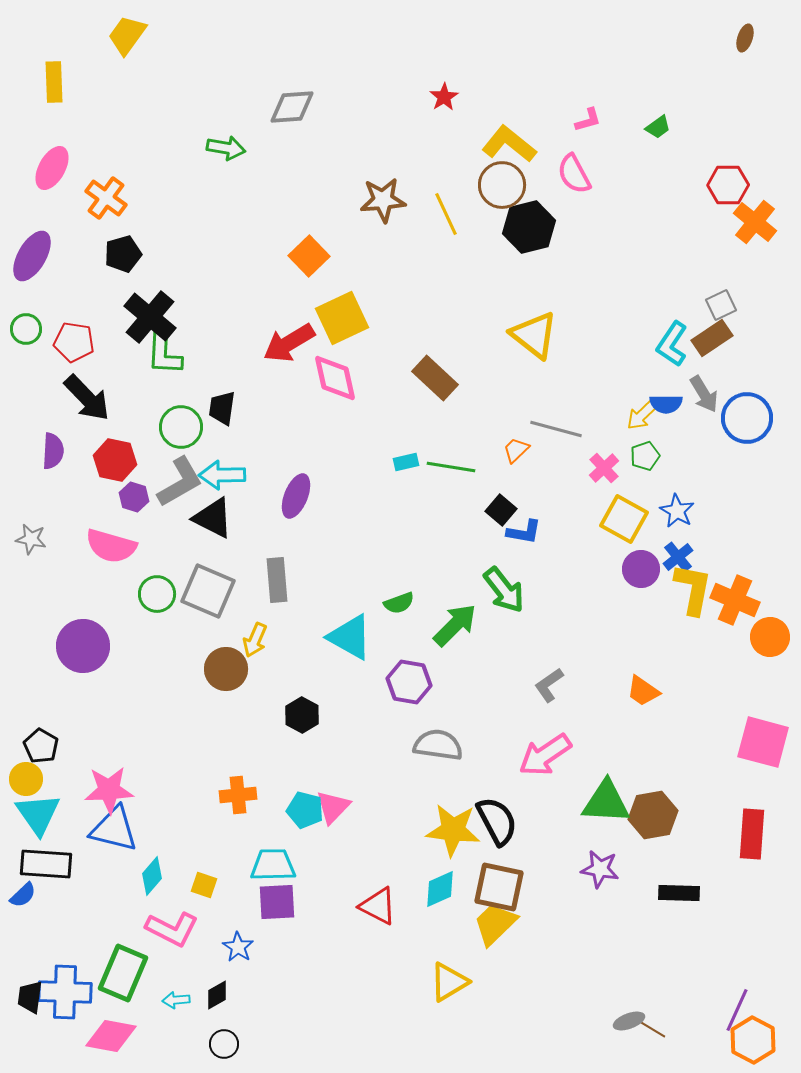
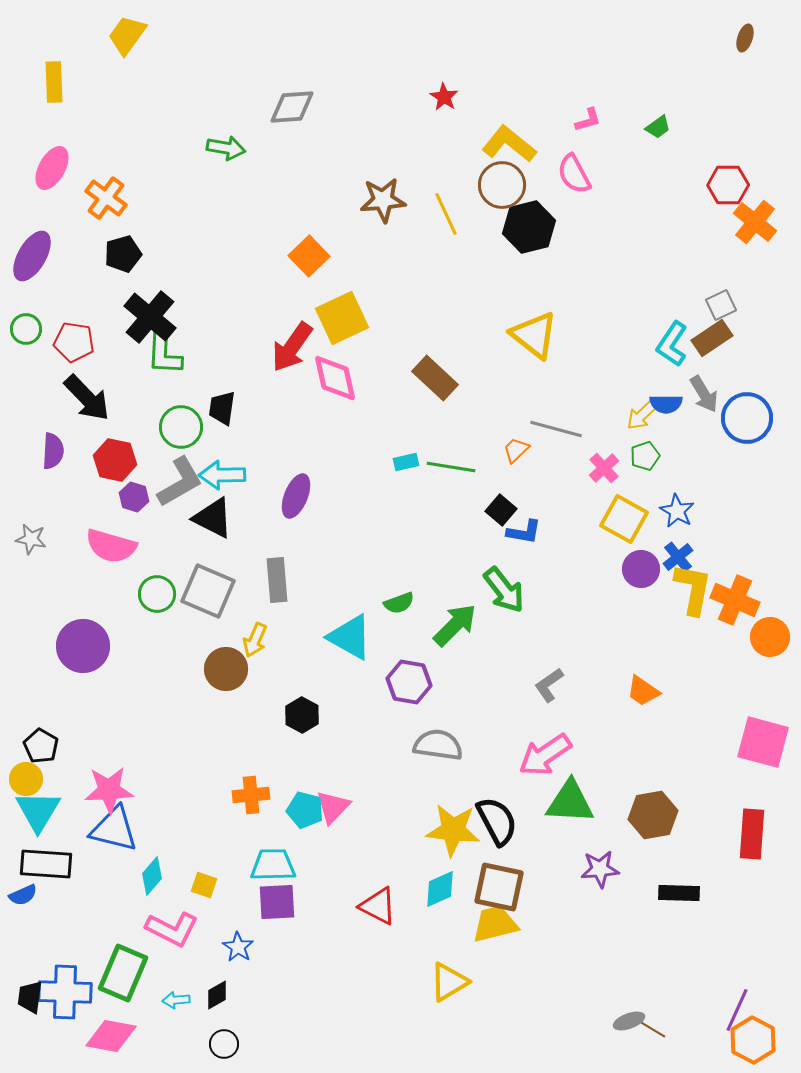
red star at (444, 97): rotated 8 degrees counterclockwise
red arrow at (289, 343): moved 3 px right, 4 px down; rotated 24 degrees counterclockwise
orange cross at (238, 795): moved 13 px right
green triangle at (606, 802): moved 36 px left
cyan triangle at (38, 814): moved 3 px up; rotated 6 degrees clockwise
purple star at (600, 869): rotated 15 degrees counterclockwise
blue semicircle at (23, 895): rotated 20 degrees clockwise
yellow trapezoid at (495, 924): rotated 30 degrees clockwise
